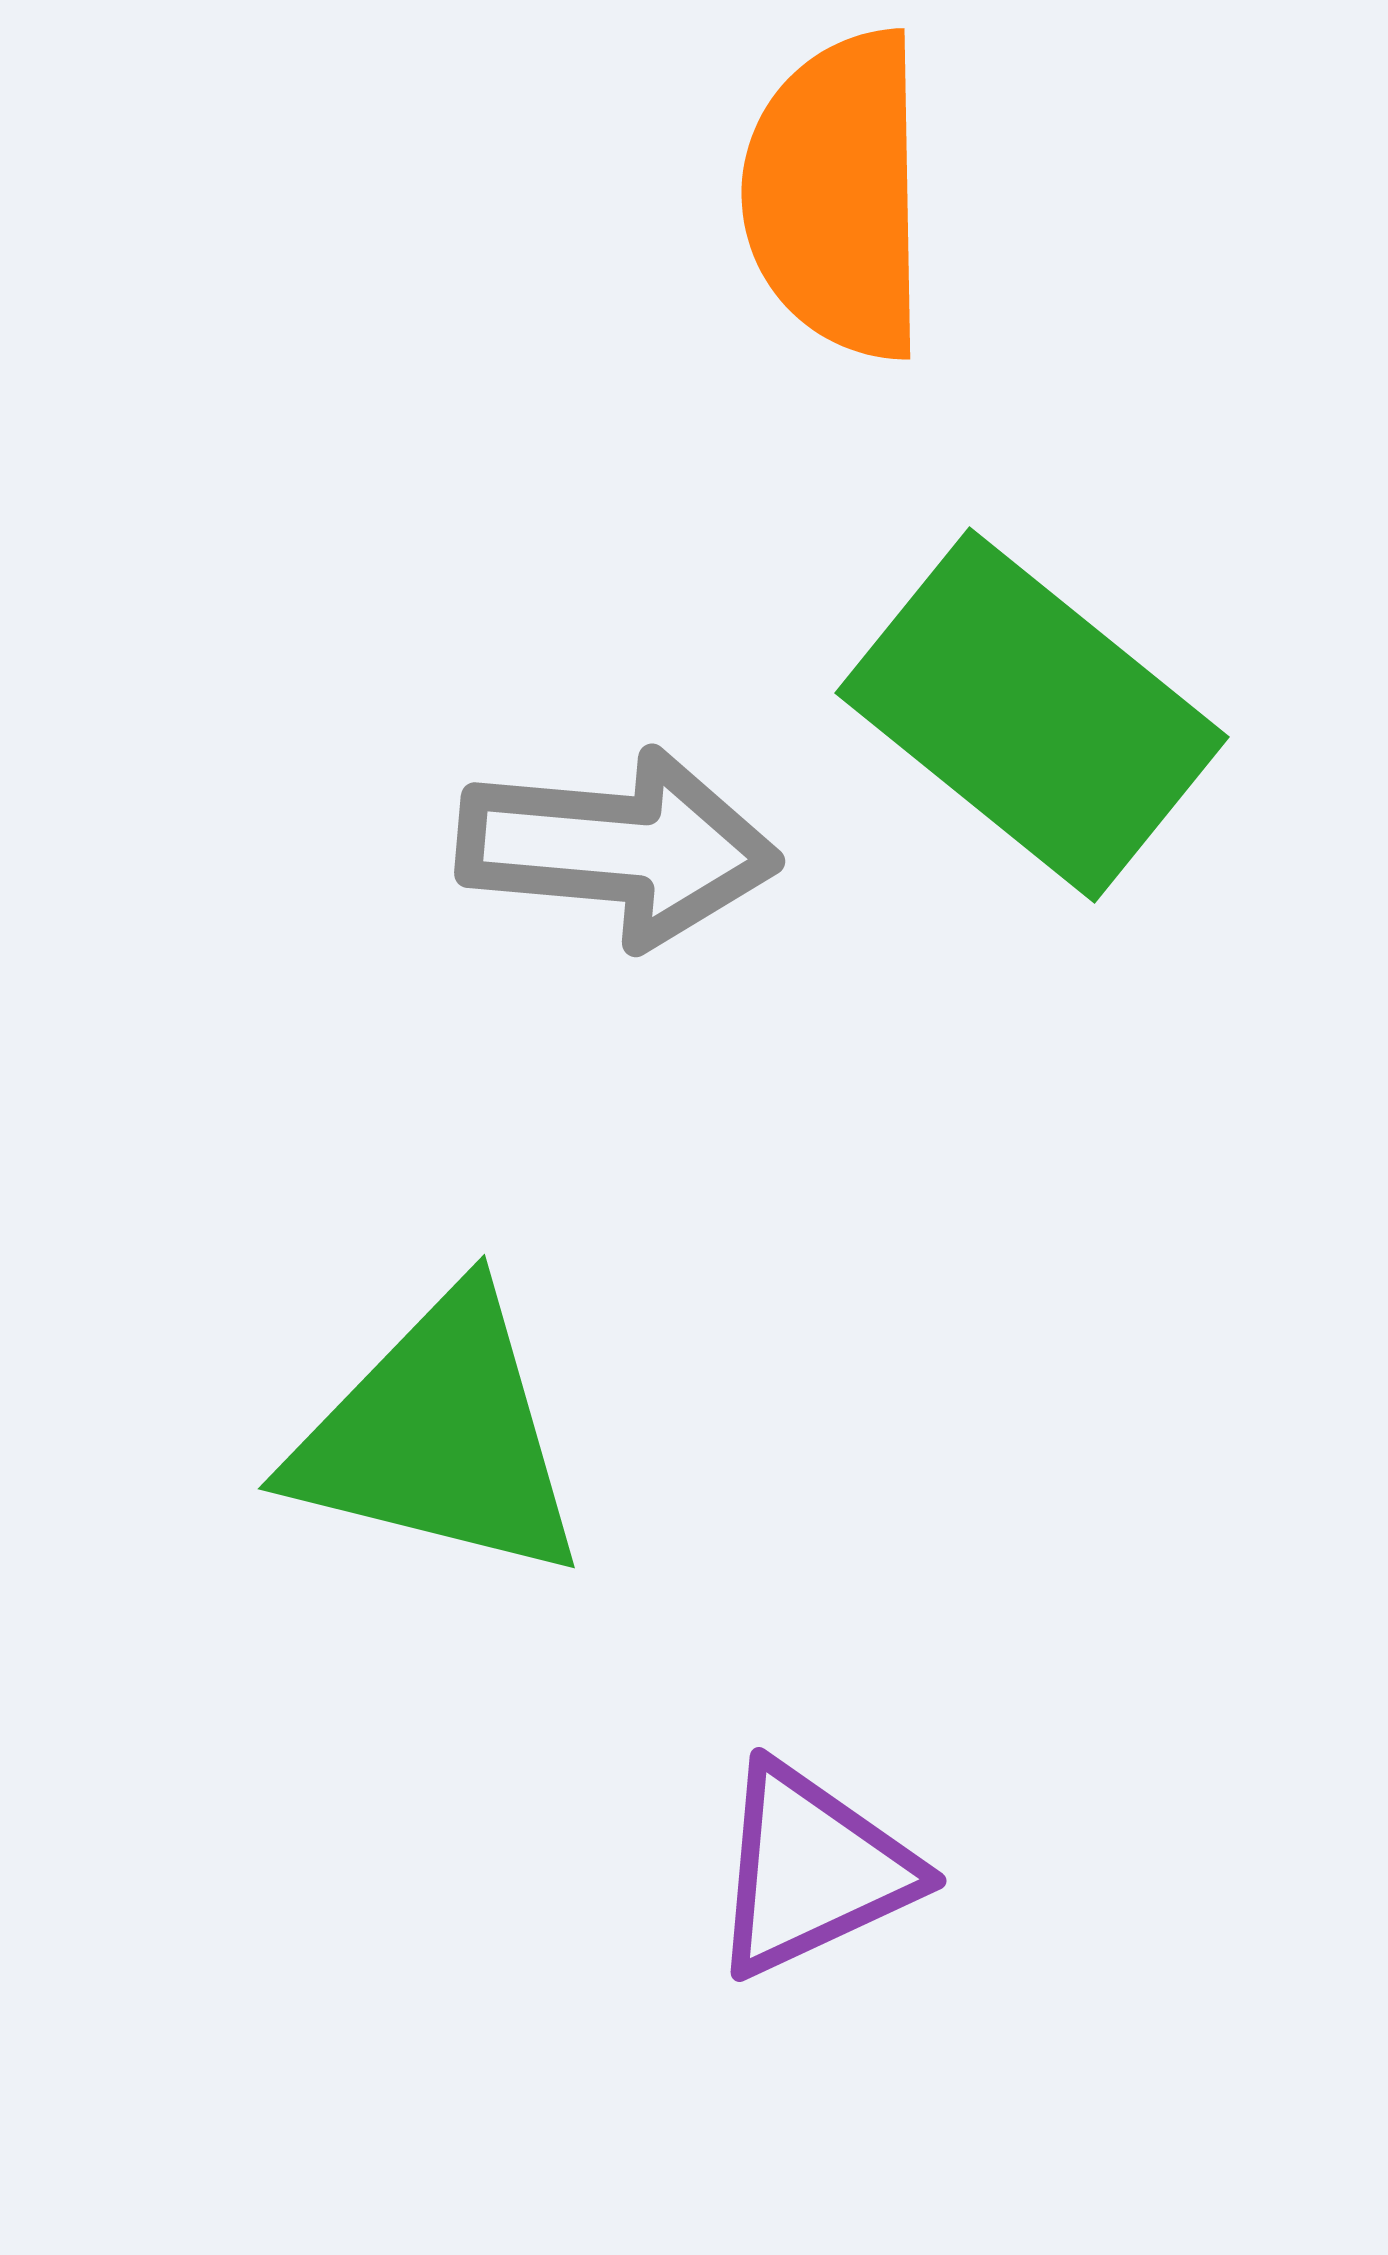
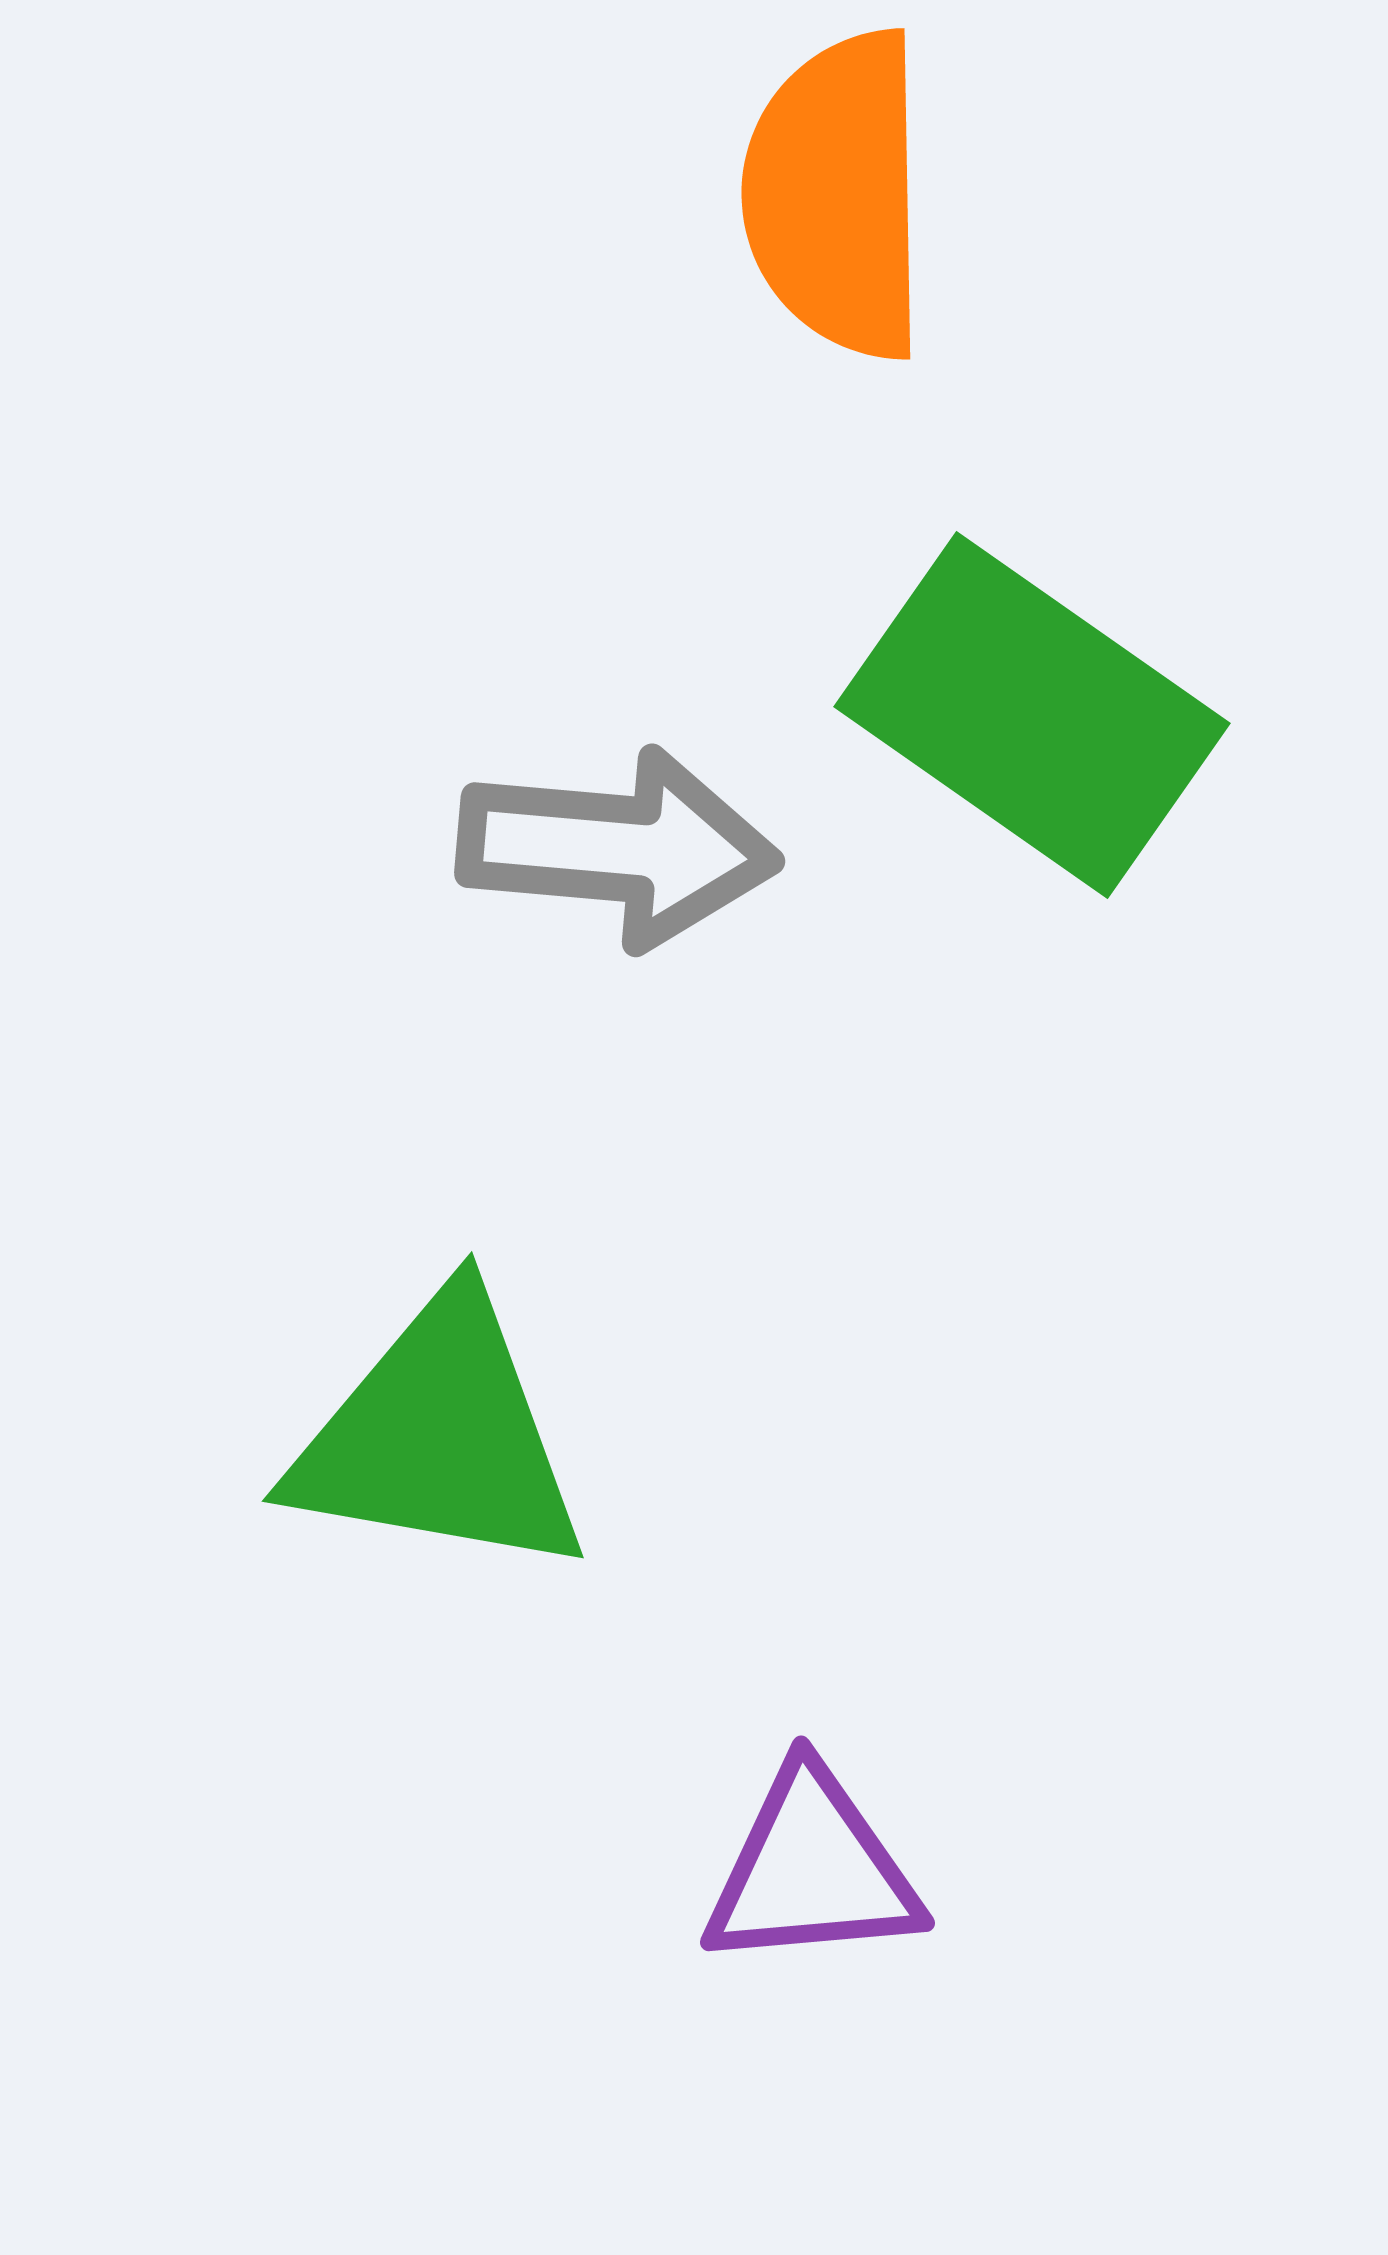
green rectangle: rotated 4 degrees counterclockwise
green triangle: rotated 4 degrees counterclockwise
purple triangle: rotated 20 degrees clockwise
